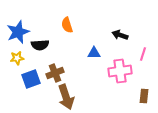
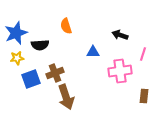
orange semicircle: moved 1 px left, 1 px down
blue star: moved 2 px left, 1 px down
blue triangle: moved 1 px left, 1 px up
